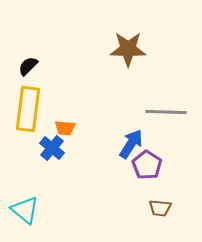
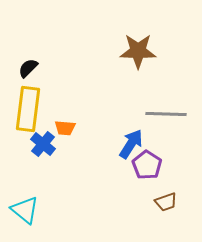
brown star: moved 10 px right, 2 px down
black semicircle: moved 2 px down
gray line: moved 2 px down
blue cross: moved 9 px left, 4 px up
brown trapezoid: moved 6 px right, 6 px up; rotated 25 degrees counterclockwise
